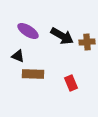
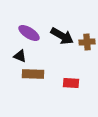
purple ellipse: moved 1 px right, 2 px down
black triangle: moved 2 px right
red rectangle: rotated 63 degrees counterclockwise
